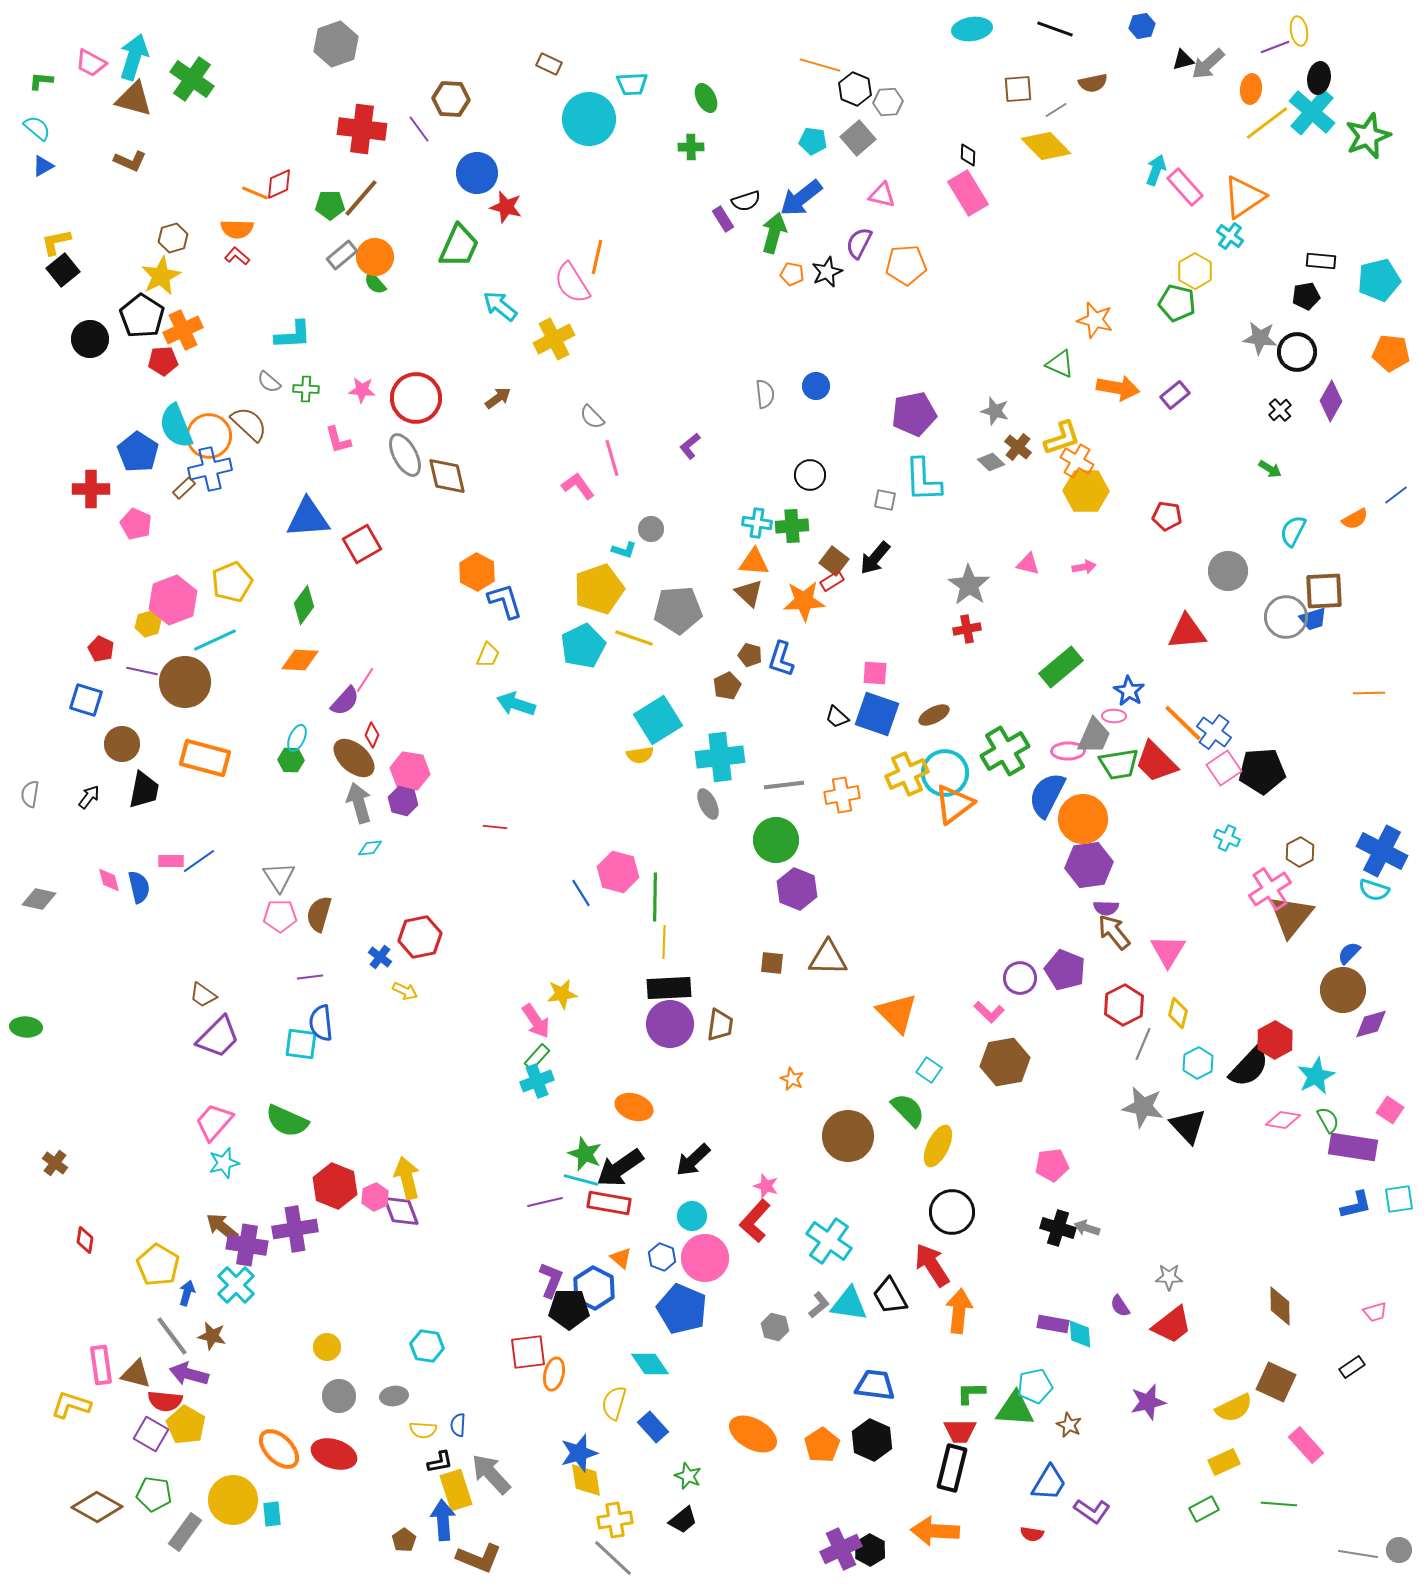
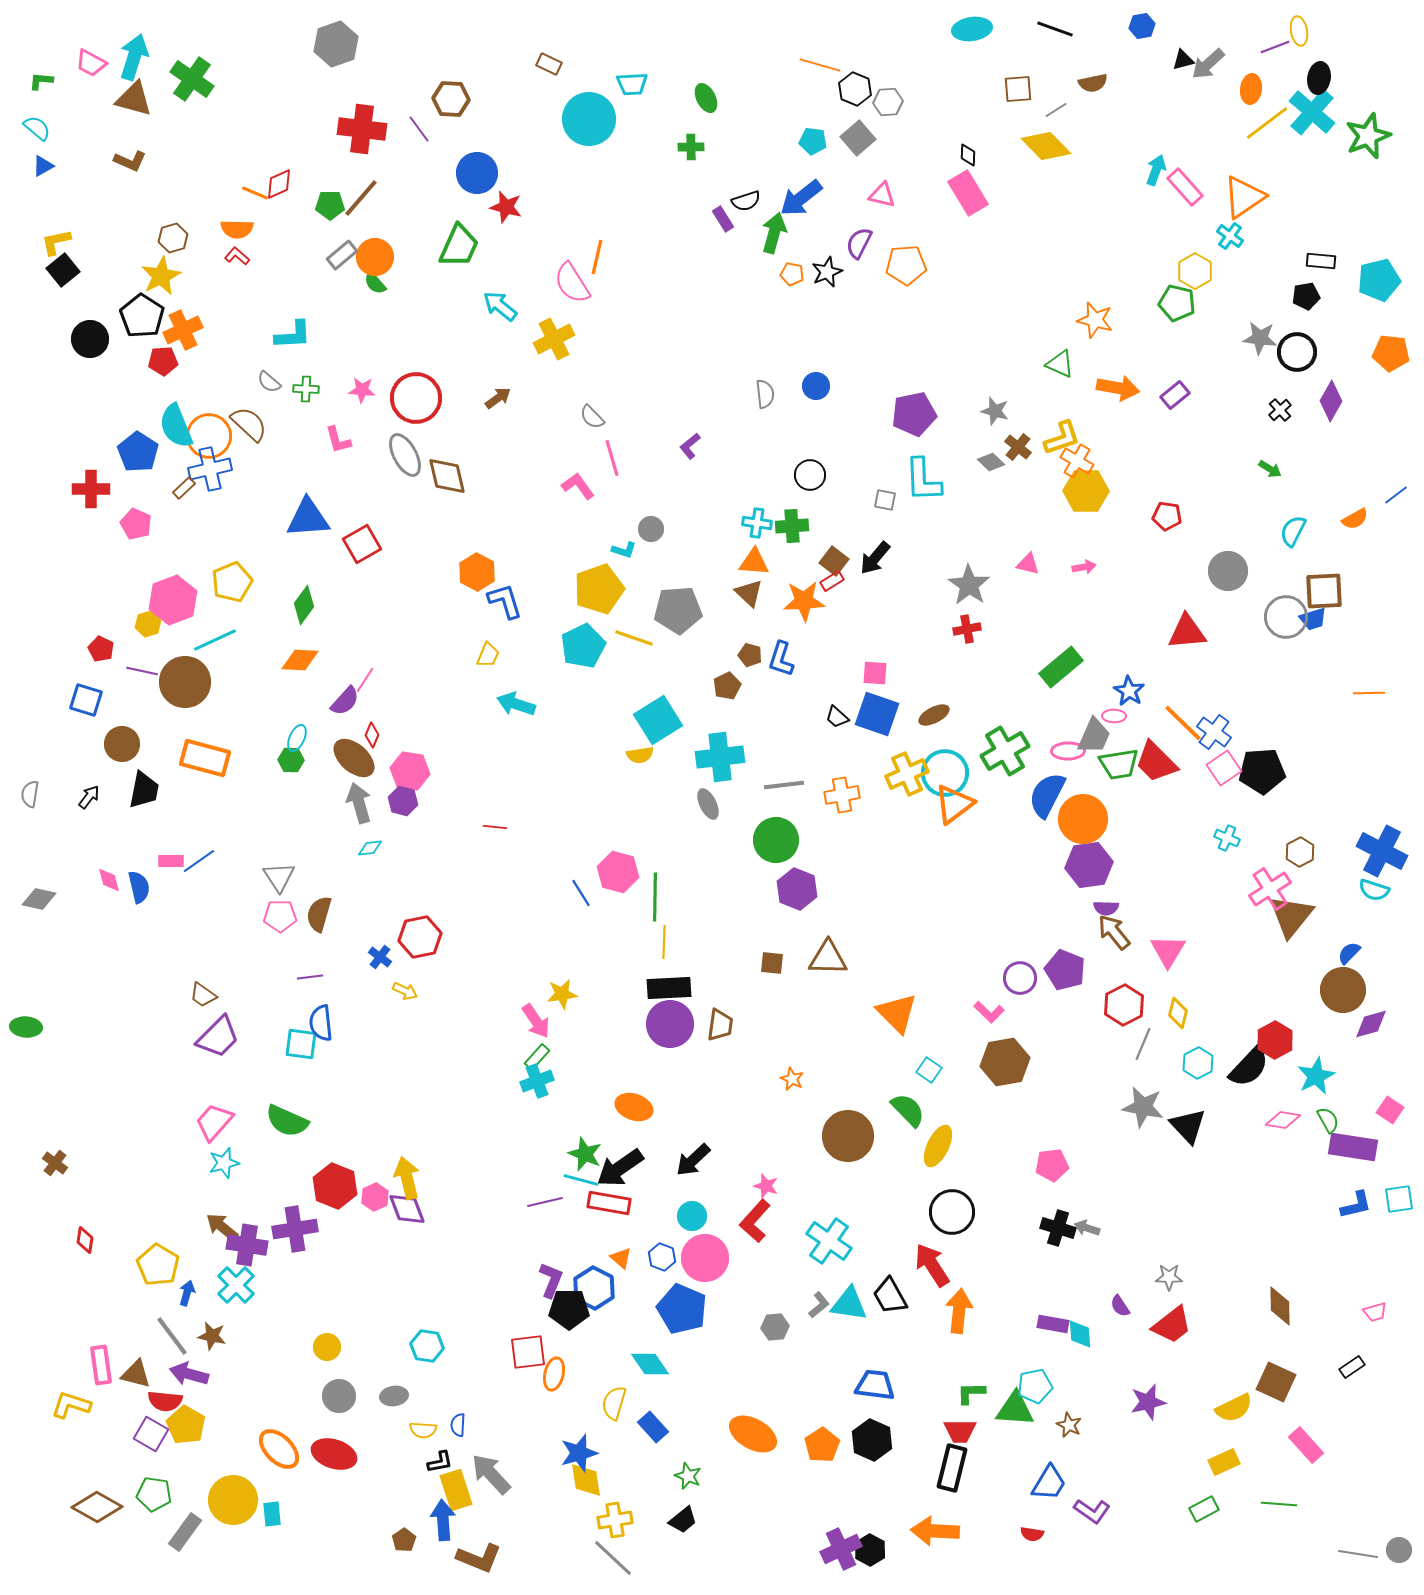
purple diamond at (401, 1211): moved 6 px right, 2 px up
gray hexagon at (775, 1327): rotated 20 degrees counterclockwise
